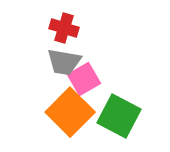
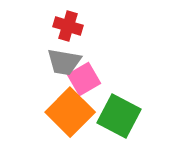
red cross: moved 4 px right, 2 px up
